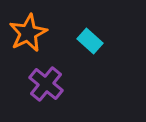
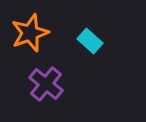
orange star: moved 2 px right; rotated 6 degrees clockwise
